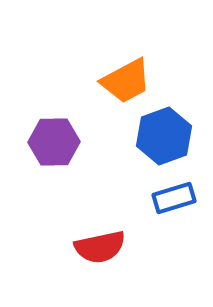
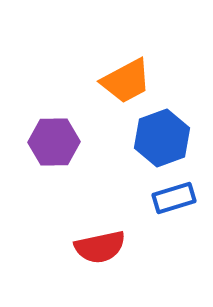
blue hexagon: moved 2 px left, 2 px down
